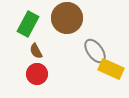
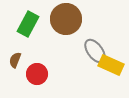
brown circle: moved 1 px left, 1 px down
brown semicircle: moved 21 px left, 9 px down; rotated 49 degrees clockwise
yellow rectangle: moved 4 px up
